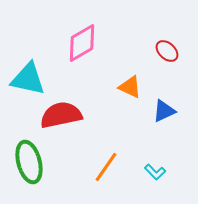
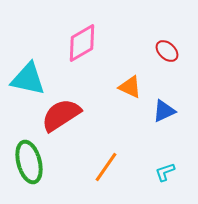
red semicircle: rotated 21 degrees counterclockwise
cyan L-shape: moved 10 px right; rotated 115 degrees clockwise
